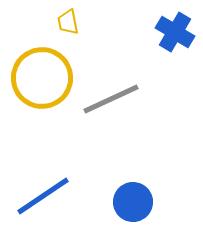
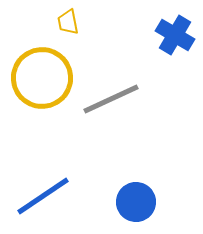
blue cross: moved 3 px down
blue circle: moved 3 px right
